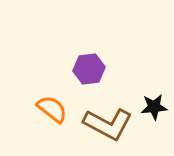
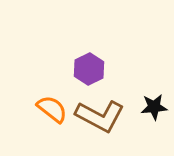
purple hexagon: rotated 20 degrees counterclockwise
brown L-shape: moved 8 px left, 8 px up
